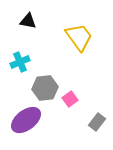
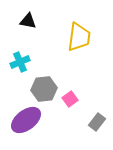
yellow trapezoid: rotated 44 degrees clockwise
gray hexagon: moved 1 px left, 1 px down
